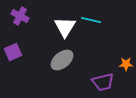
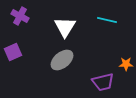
cyan line: moved 16 px right
